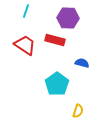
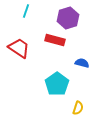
purple hexagon: rotated 20 degrees counterclockwise
red trapezoid: moved 6 px left, 3 px down
yellow semicircle: moved 3 px up
